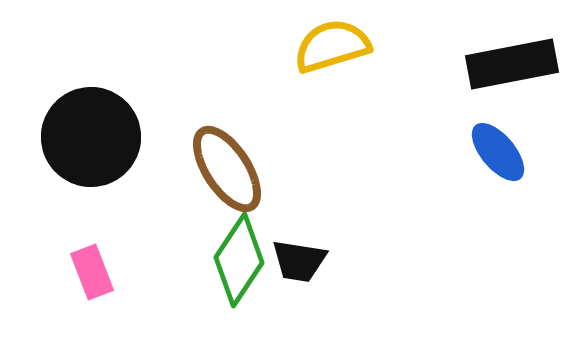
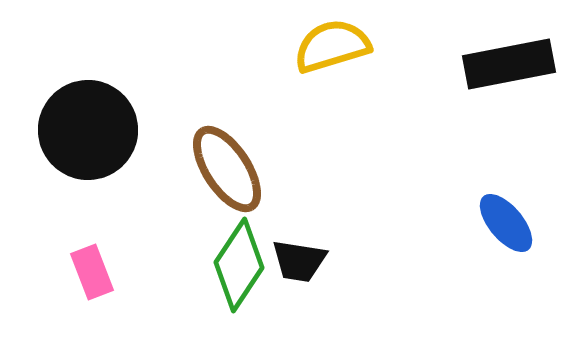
black rectangle: moved 3 px left
black circle: moved 3 px left, 7 px up
blue ellipse: moved 8 px right, 71 px down
green diamond: moved 5 px down
